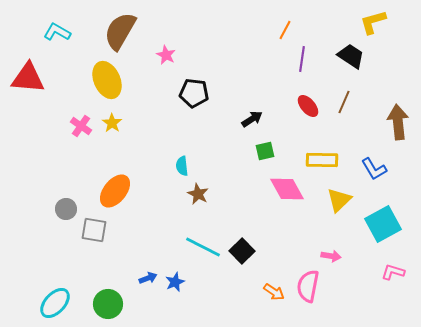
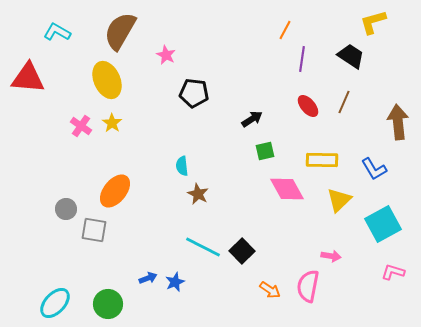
orange arrow: moved 4 px left, 2 px up
